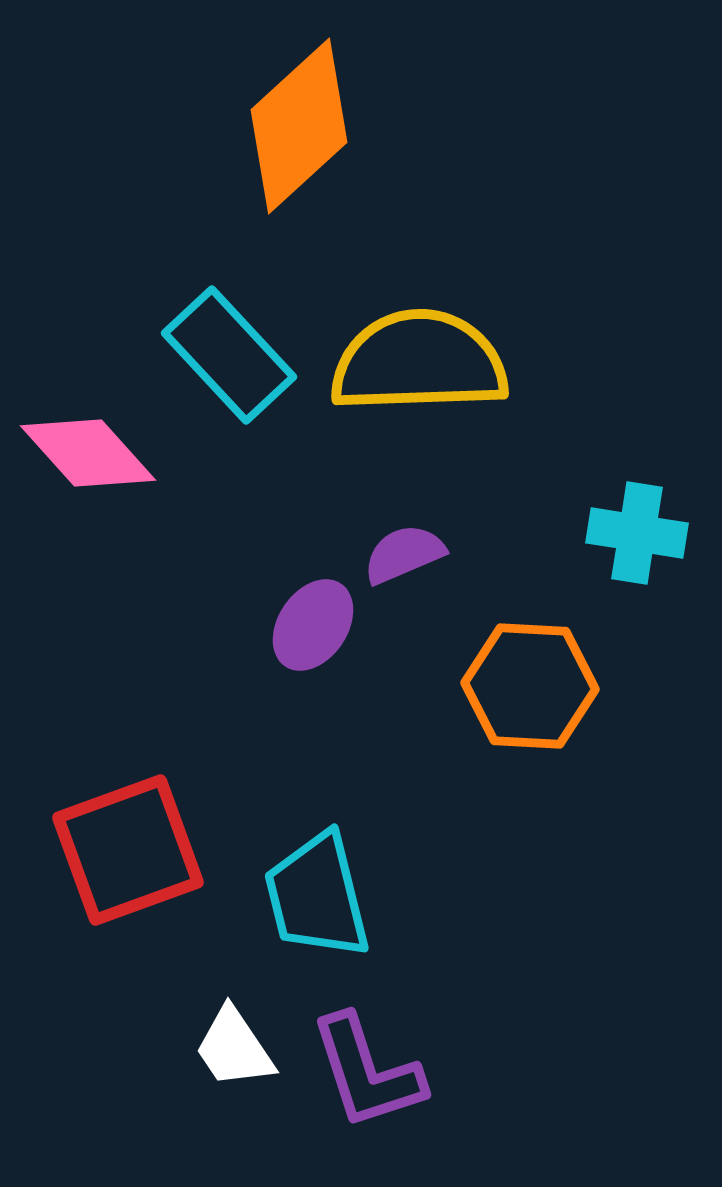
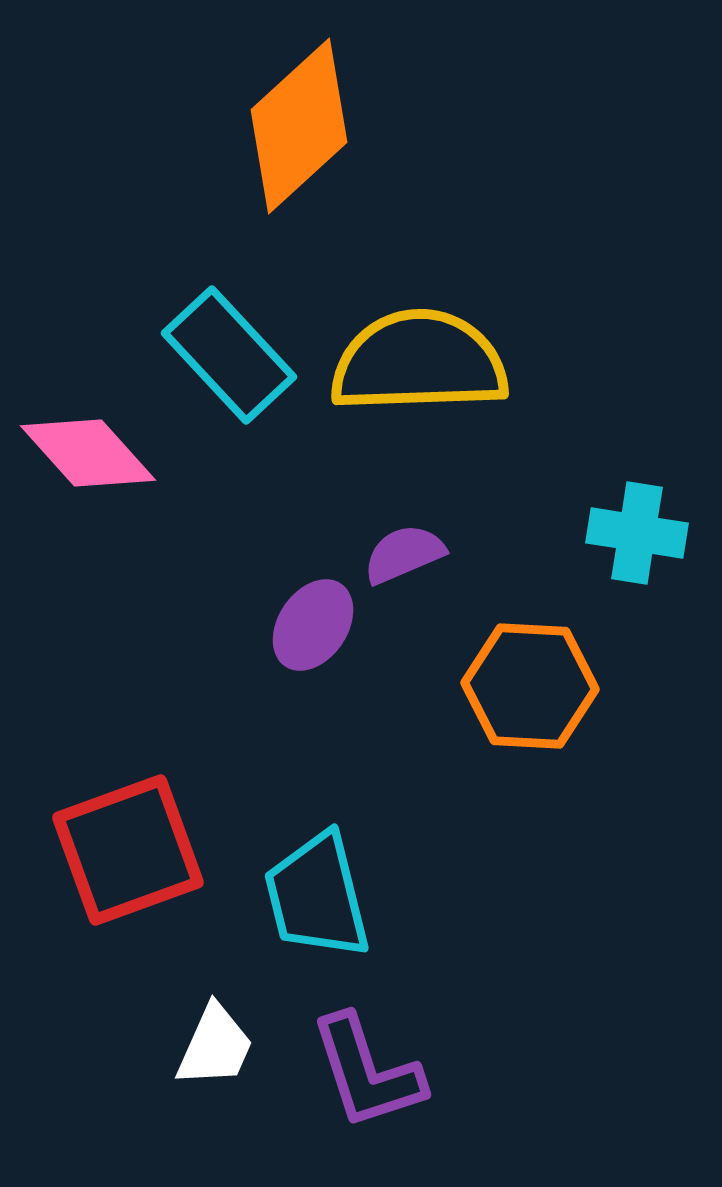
white trapezoid: moved 19 px left, 2 px up; rotated 122 degrees counterclockwise
